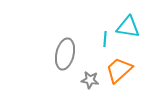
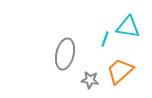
cyan line: rotated 14 degrees clockwise
orange trapezoid: moved 1 px right, 1 px down
